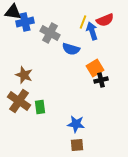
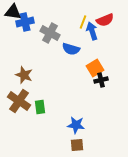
blue star: moved 1 px down
